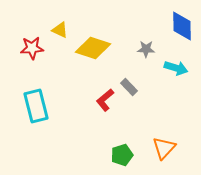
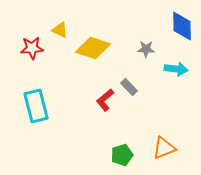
cyan arrow: moved 1 px down; rotated 10 degrees counterclockwise
orange triangle: rotated 25 degrees clockwise
